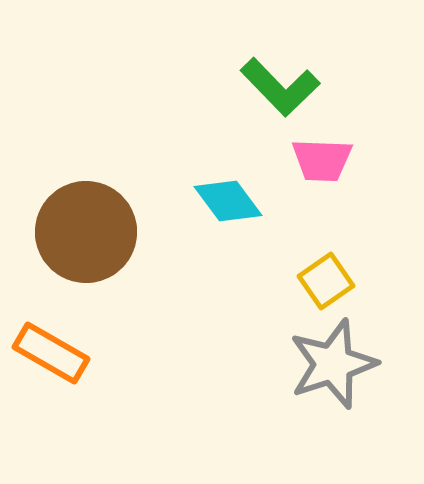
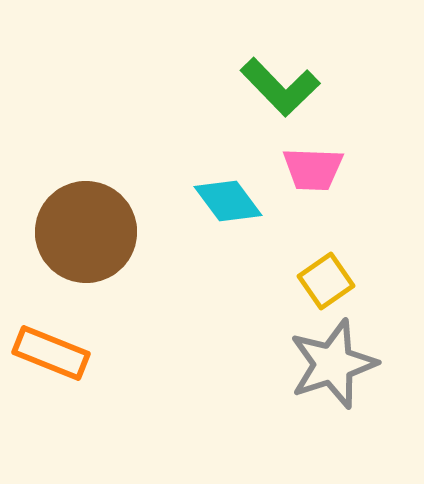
pink trapezoid: moved 9 px left, 9 px down
orange rectangle: rotated 8 degrees counterclockwise
